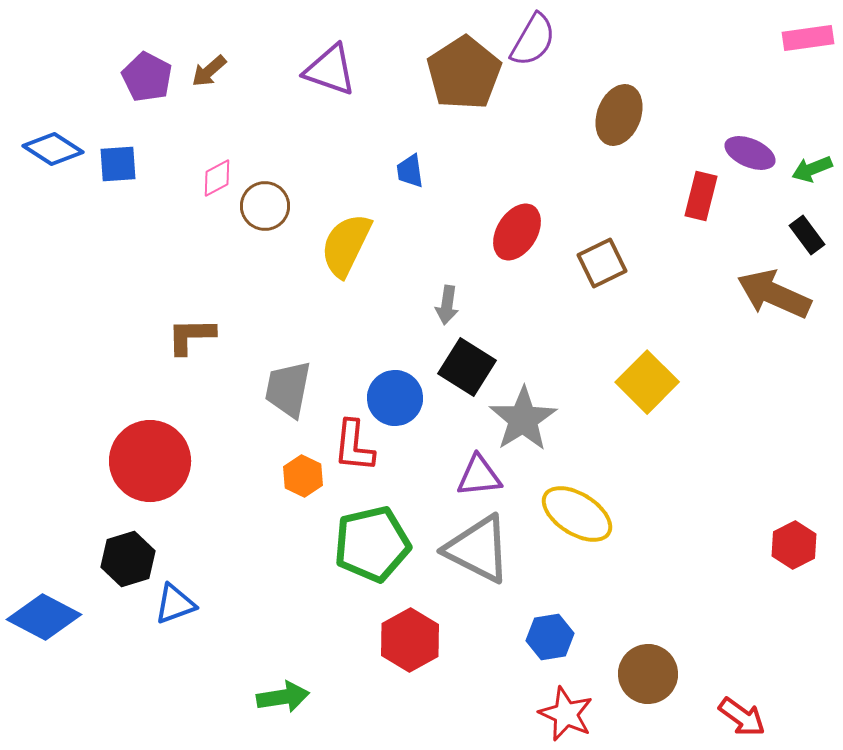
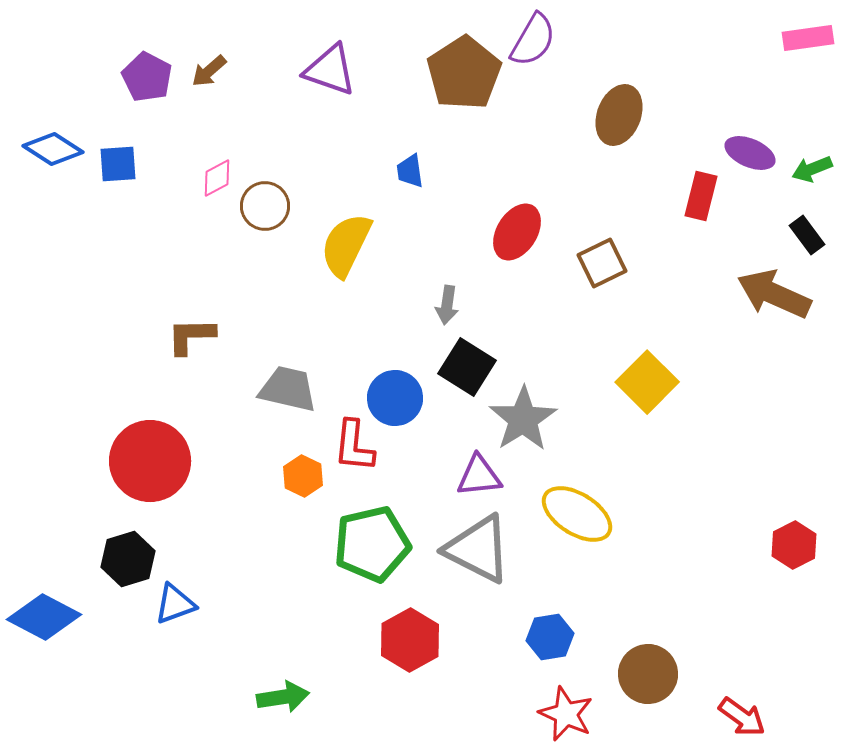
gray trapezoid at (288, 389): rotated 92 degrees clockwise
